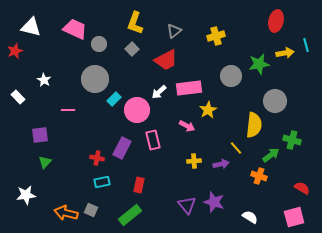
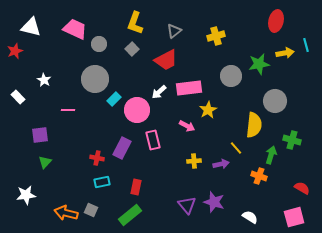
green arrow at (271, 155): rotated 36 degrees counterclockwise
red rectangle at (139, 185): moved 3 px left, 2 px down
